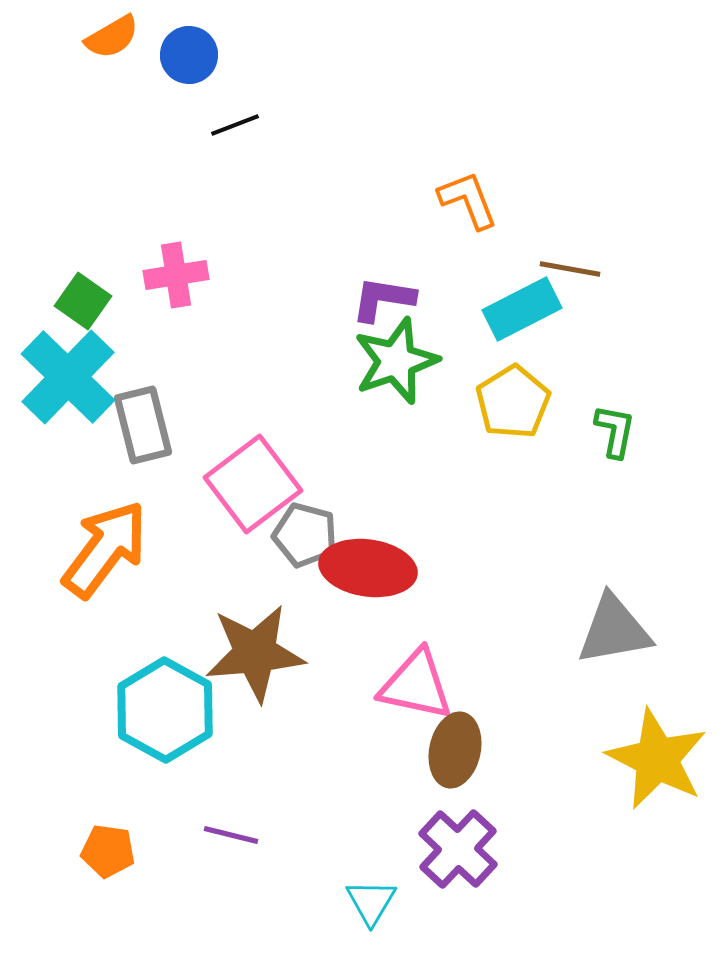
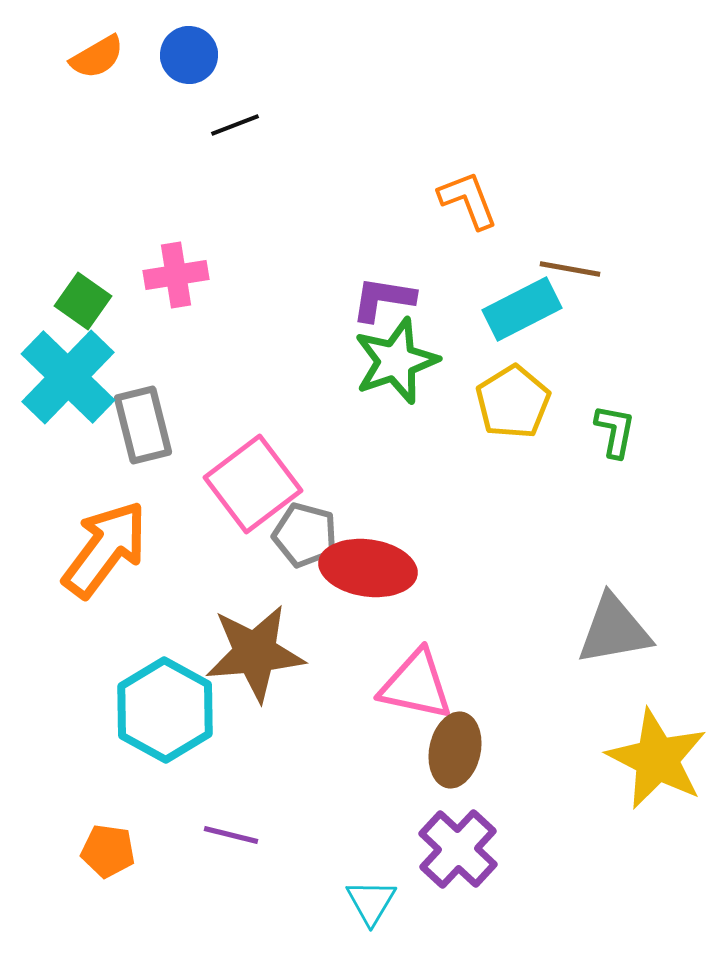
orange semicircle: moved 15 px left, 20 px down
